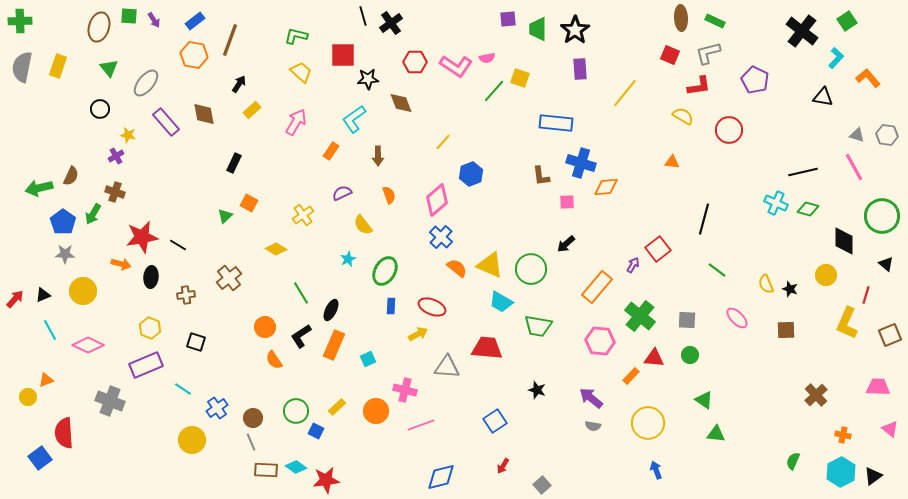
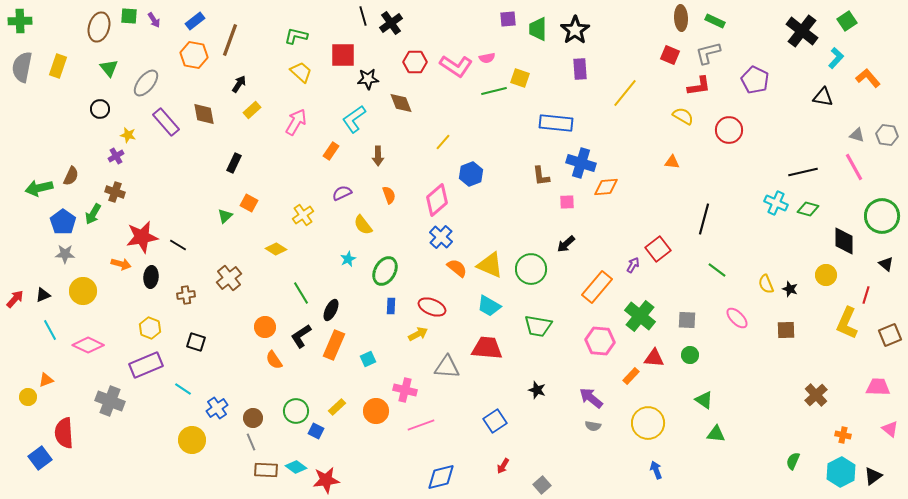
green line at (494, 91): rotated 35 degrees clockwise
cyan trapezoid at (501, 302): moved 12 px left, 4 px down
